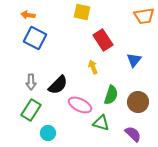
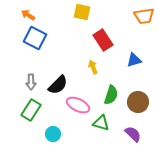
orange arrow: rotated 24 degrees clockwise
blue triangle: rotated 35 degrees clockwise
pink ellipse: moved 2 px left
cyan circle: moved 5 px right, 1 px down
